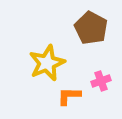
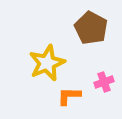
pink cross: moved 3 px right, 1 px down
